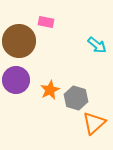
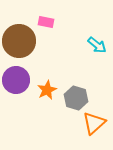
orange star: moved 3 px left
